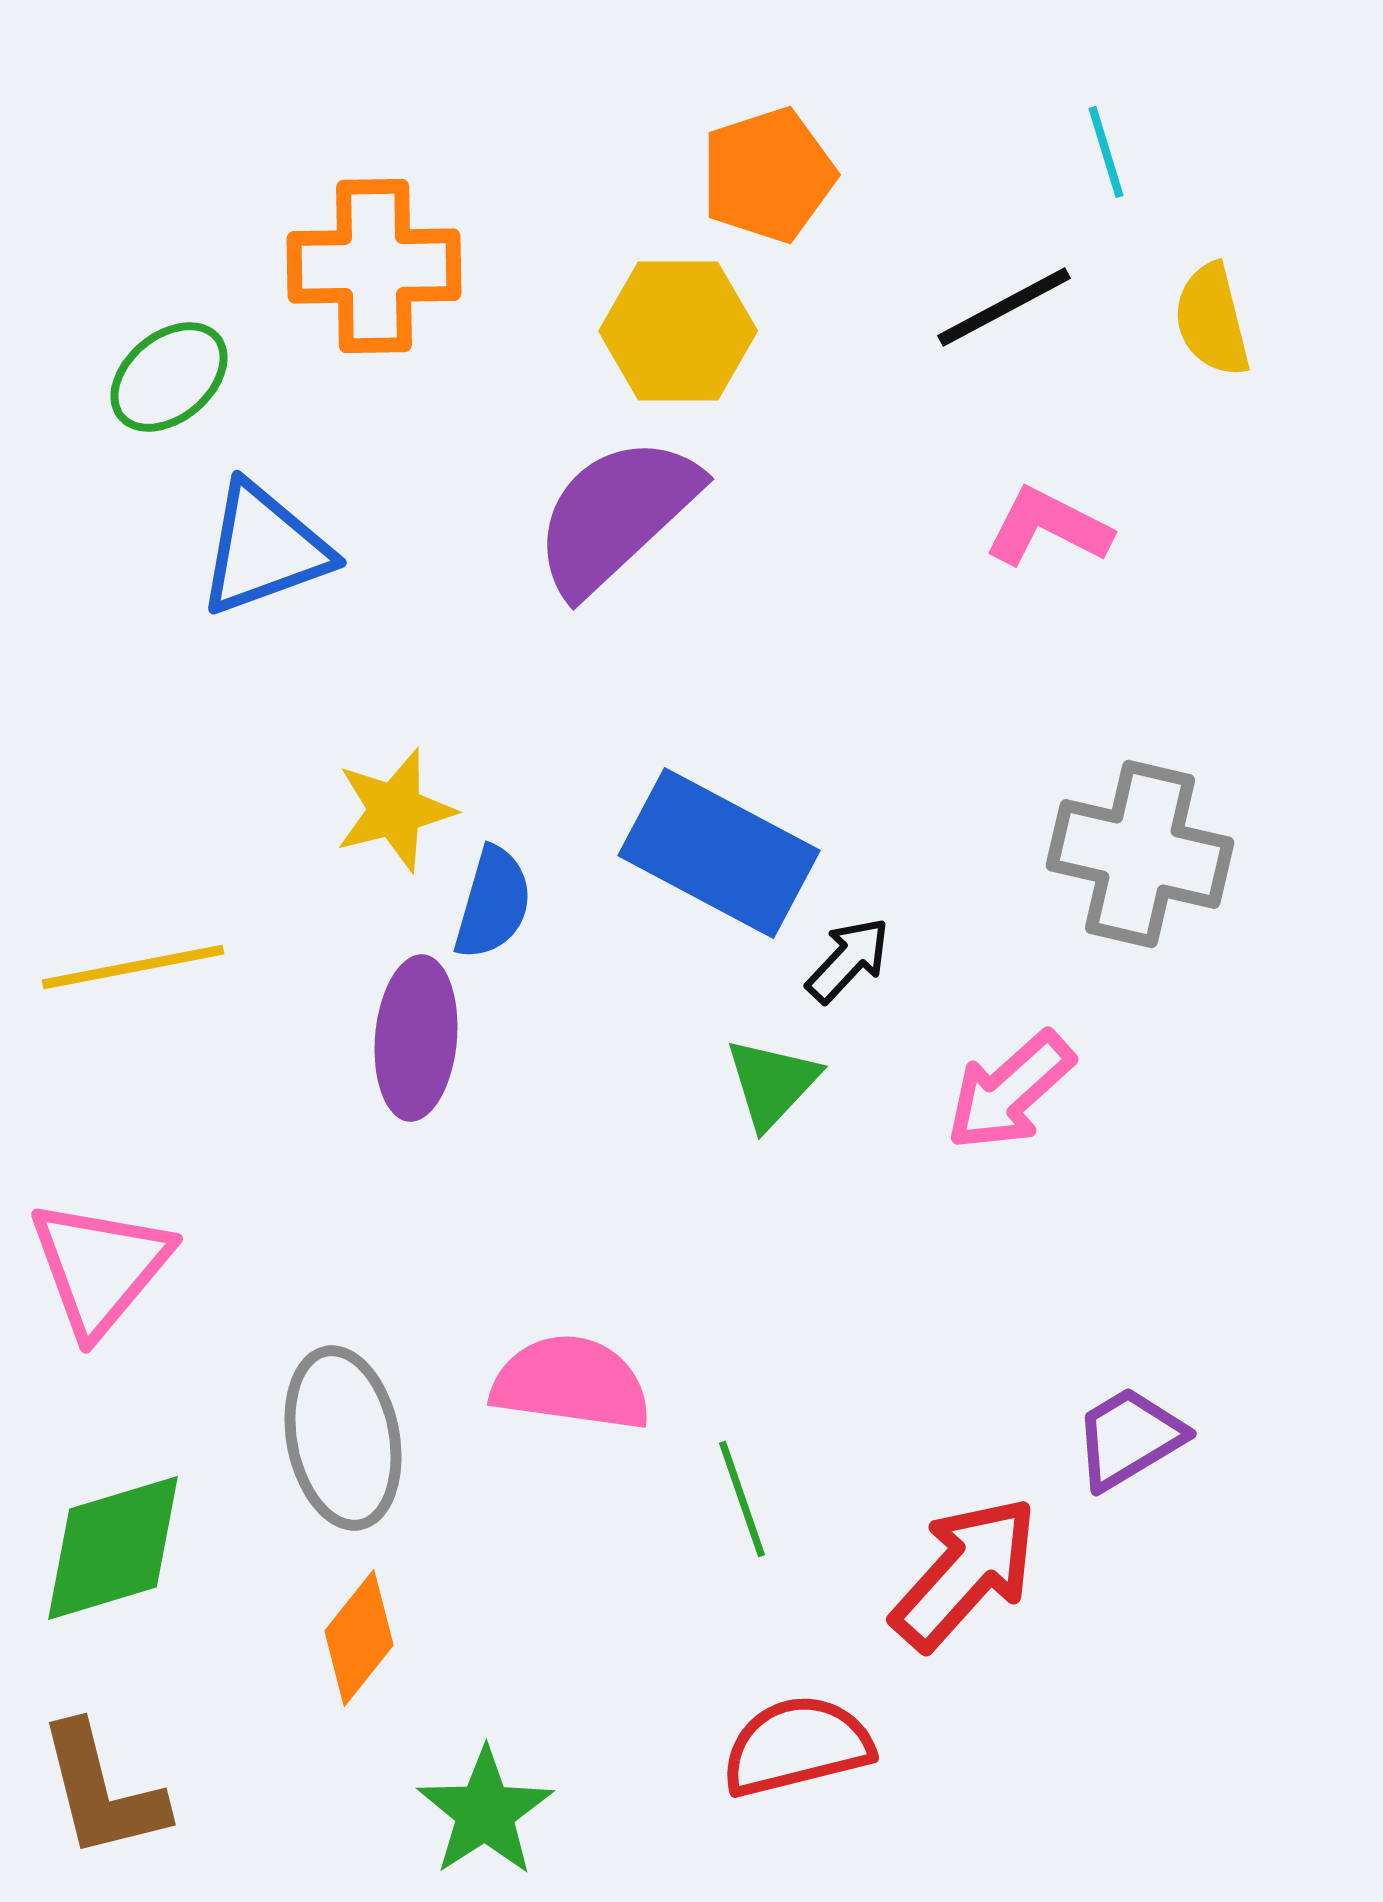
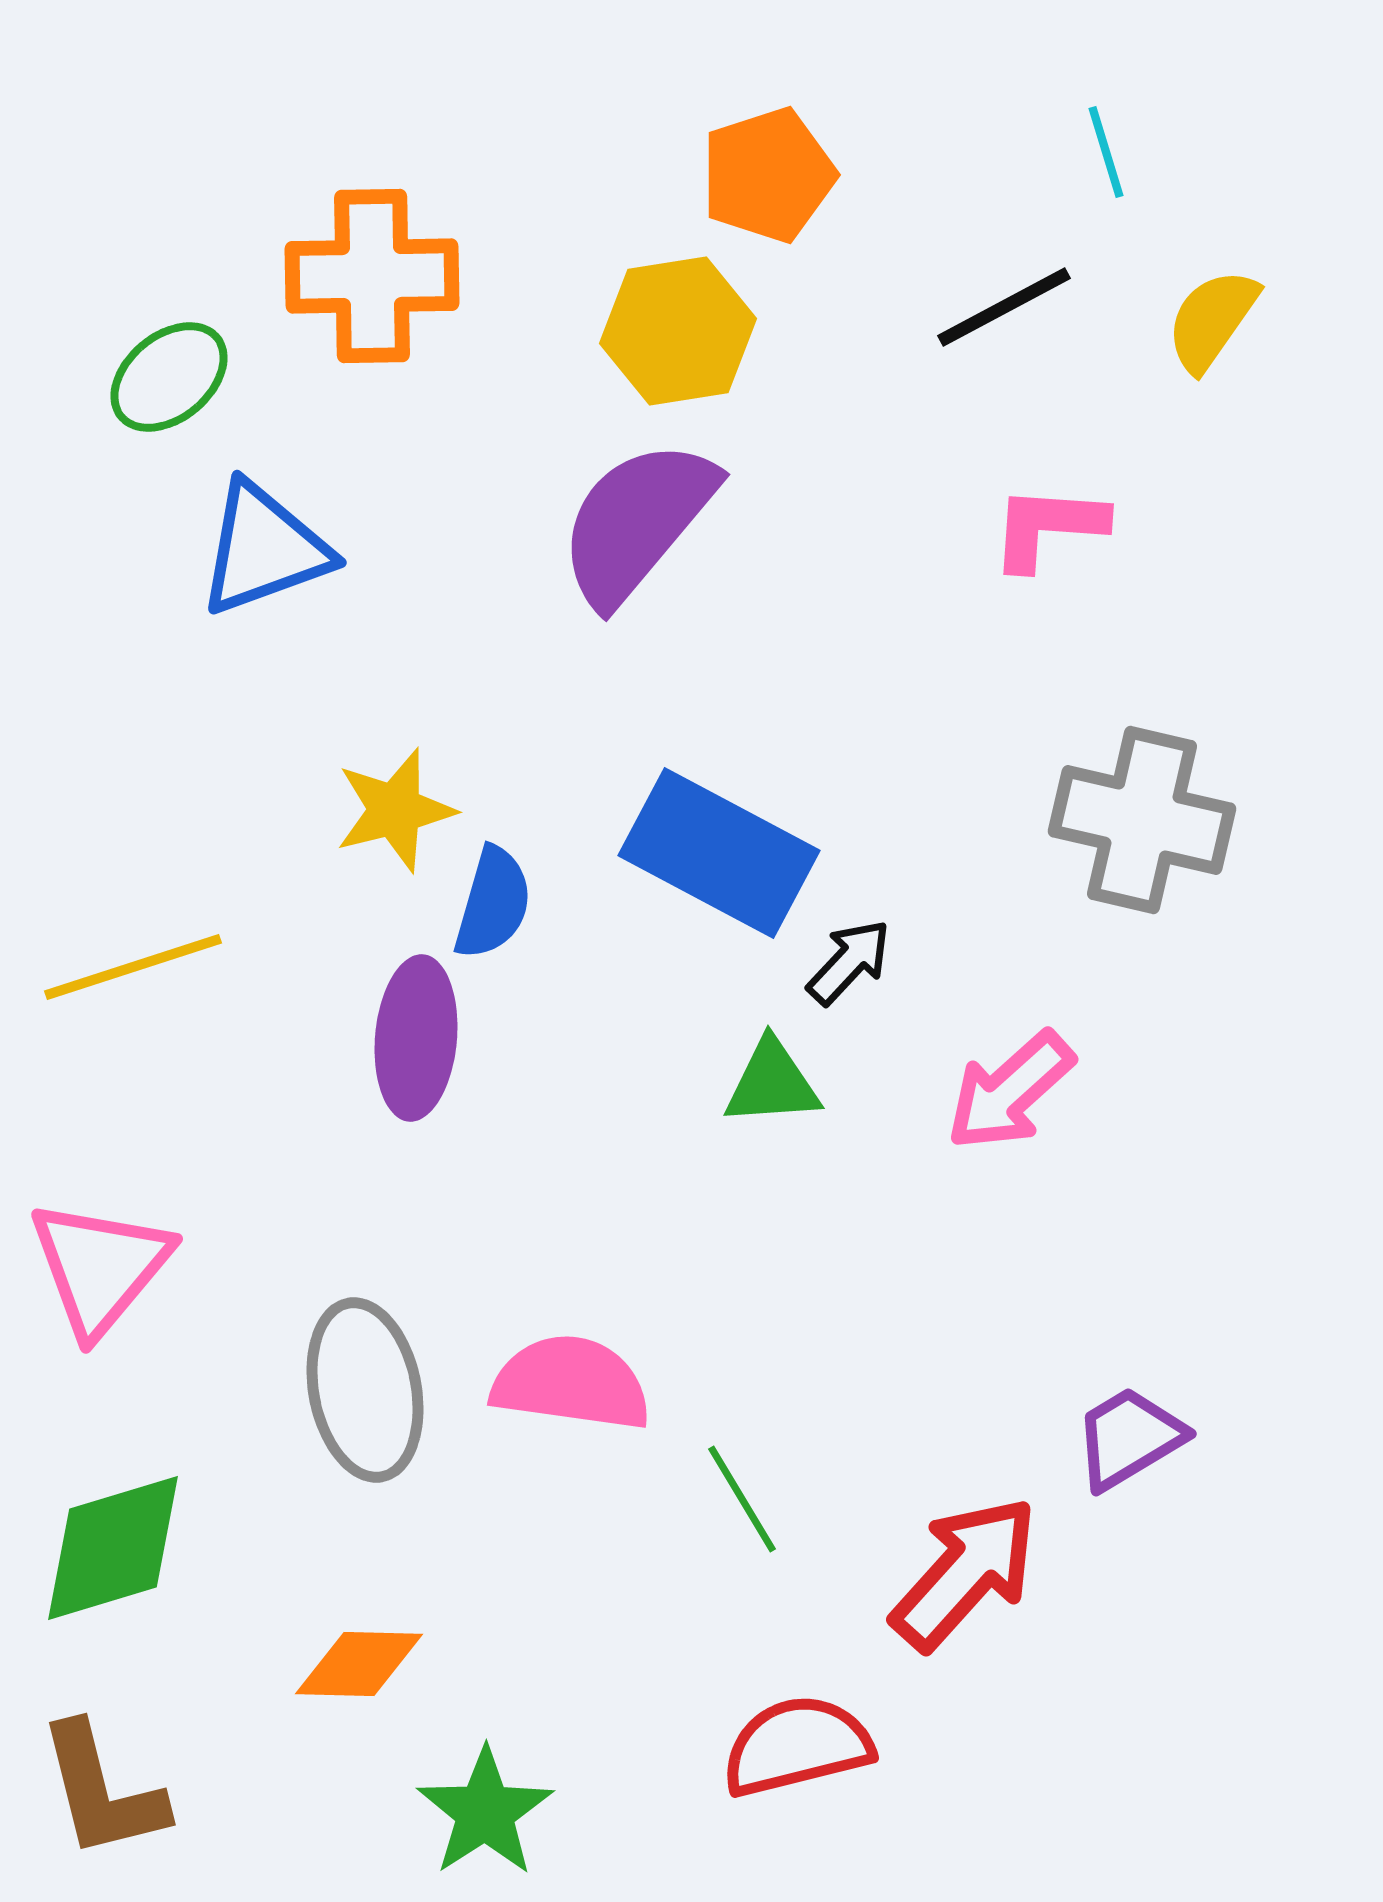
orange cross: moved 2 px left, 10 px down
yellow semicircle: rotated 49 degrees clockwise
yellow hexagon: rotated 9 degrees counterclockwise
purple semicircle: moved 21 px right, 7 px down; rotated 7 degrees counterclockwise
pink L-shape: rotated 23 degrees counterclockwise
gray cross: moved 2 px right, 34 px up
black arrow: moved 1 px right, 2 px down
yellow line: rotated 7 degrees counterclockwise
green triangle: rotated 43 degrees clockwise
gray ellipse: moved 22 px right, 48 px up
green line: rotated 12 degrees counterclockwise
orange diamond: moved 26 px down; rotated 53 degrees clockwise
